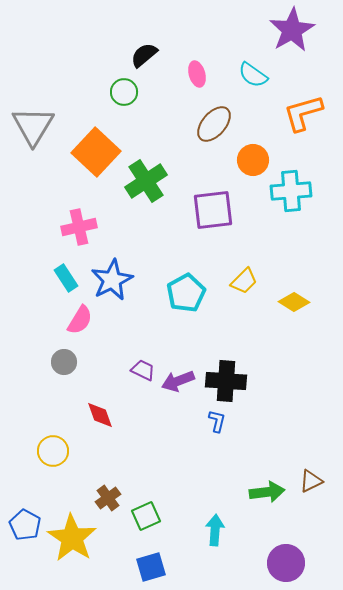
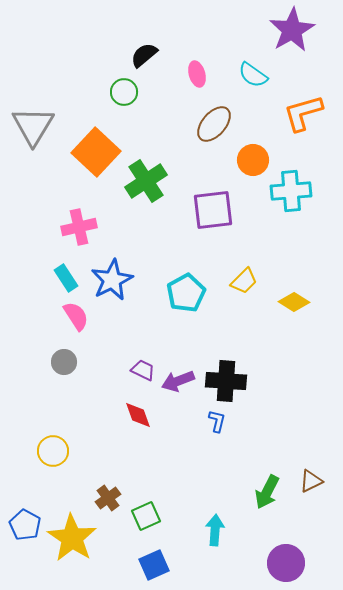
pink semicircle: moved 4 px left, 4 px up; rotated 64 degrees counterclockwise
red diamond: moved 38 px right
green arrow: rotated 124 degrees clockwise
blue square: moved 3 px right, 2 px up; rotated 8 degrees counterclockwise
